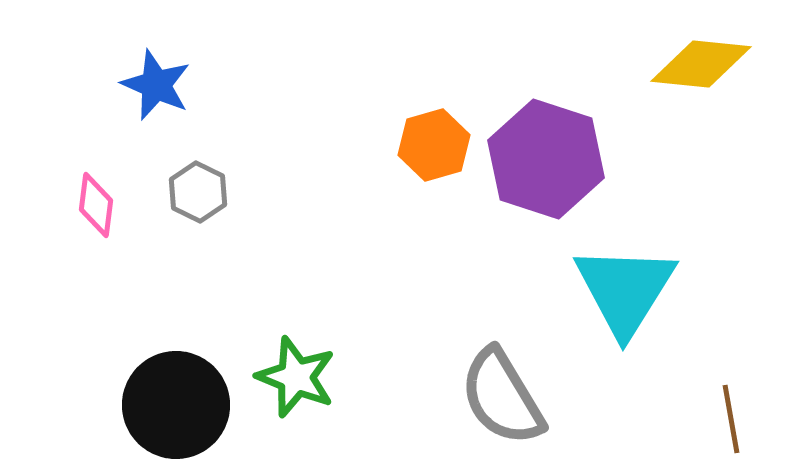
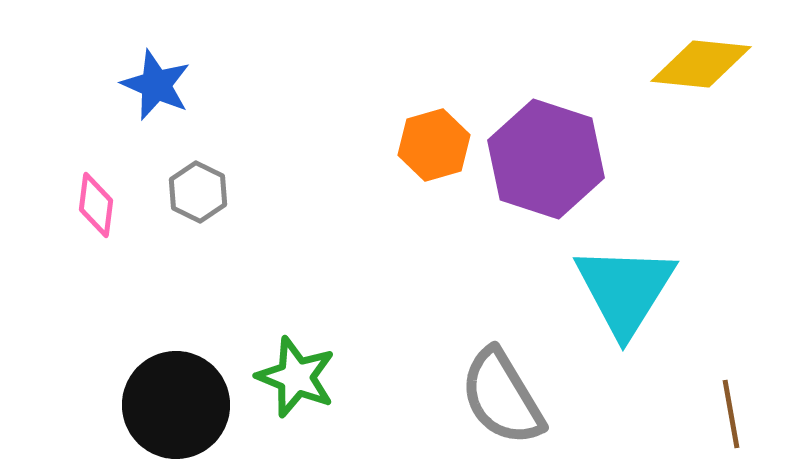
brown line: moved 5 px up
